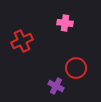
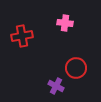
red cross: moved 5 px up; rotated 15 degrees clockwise
